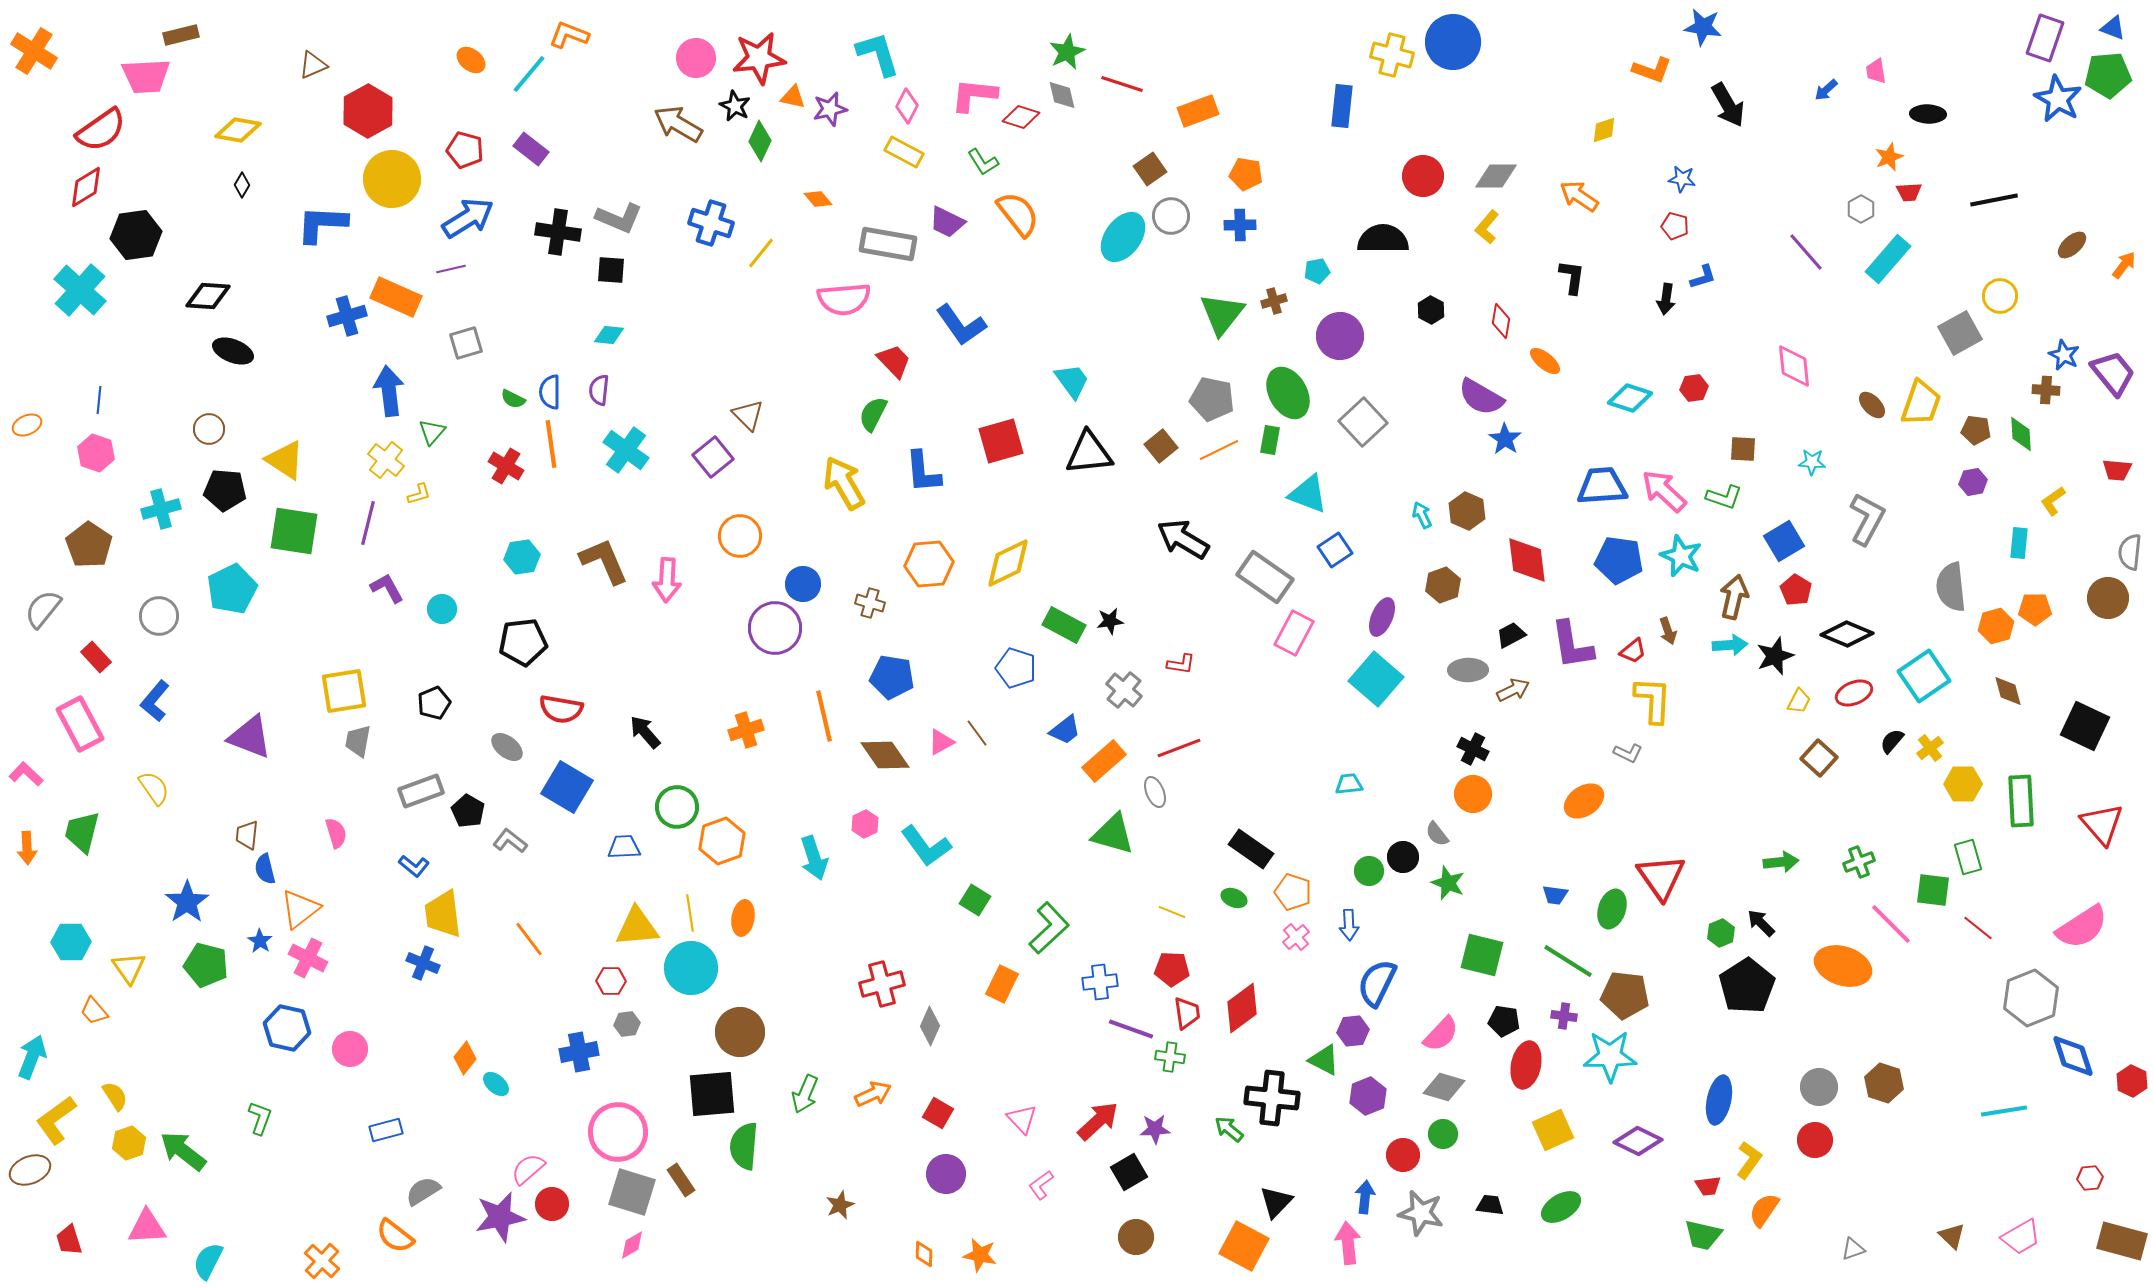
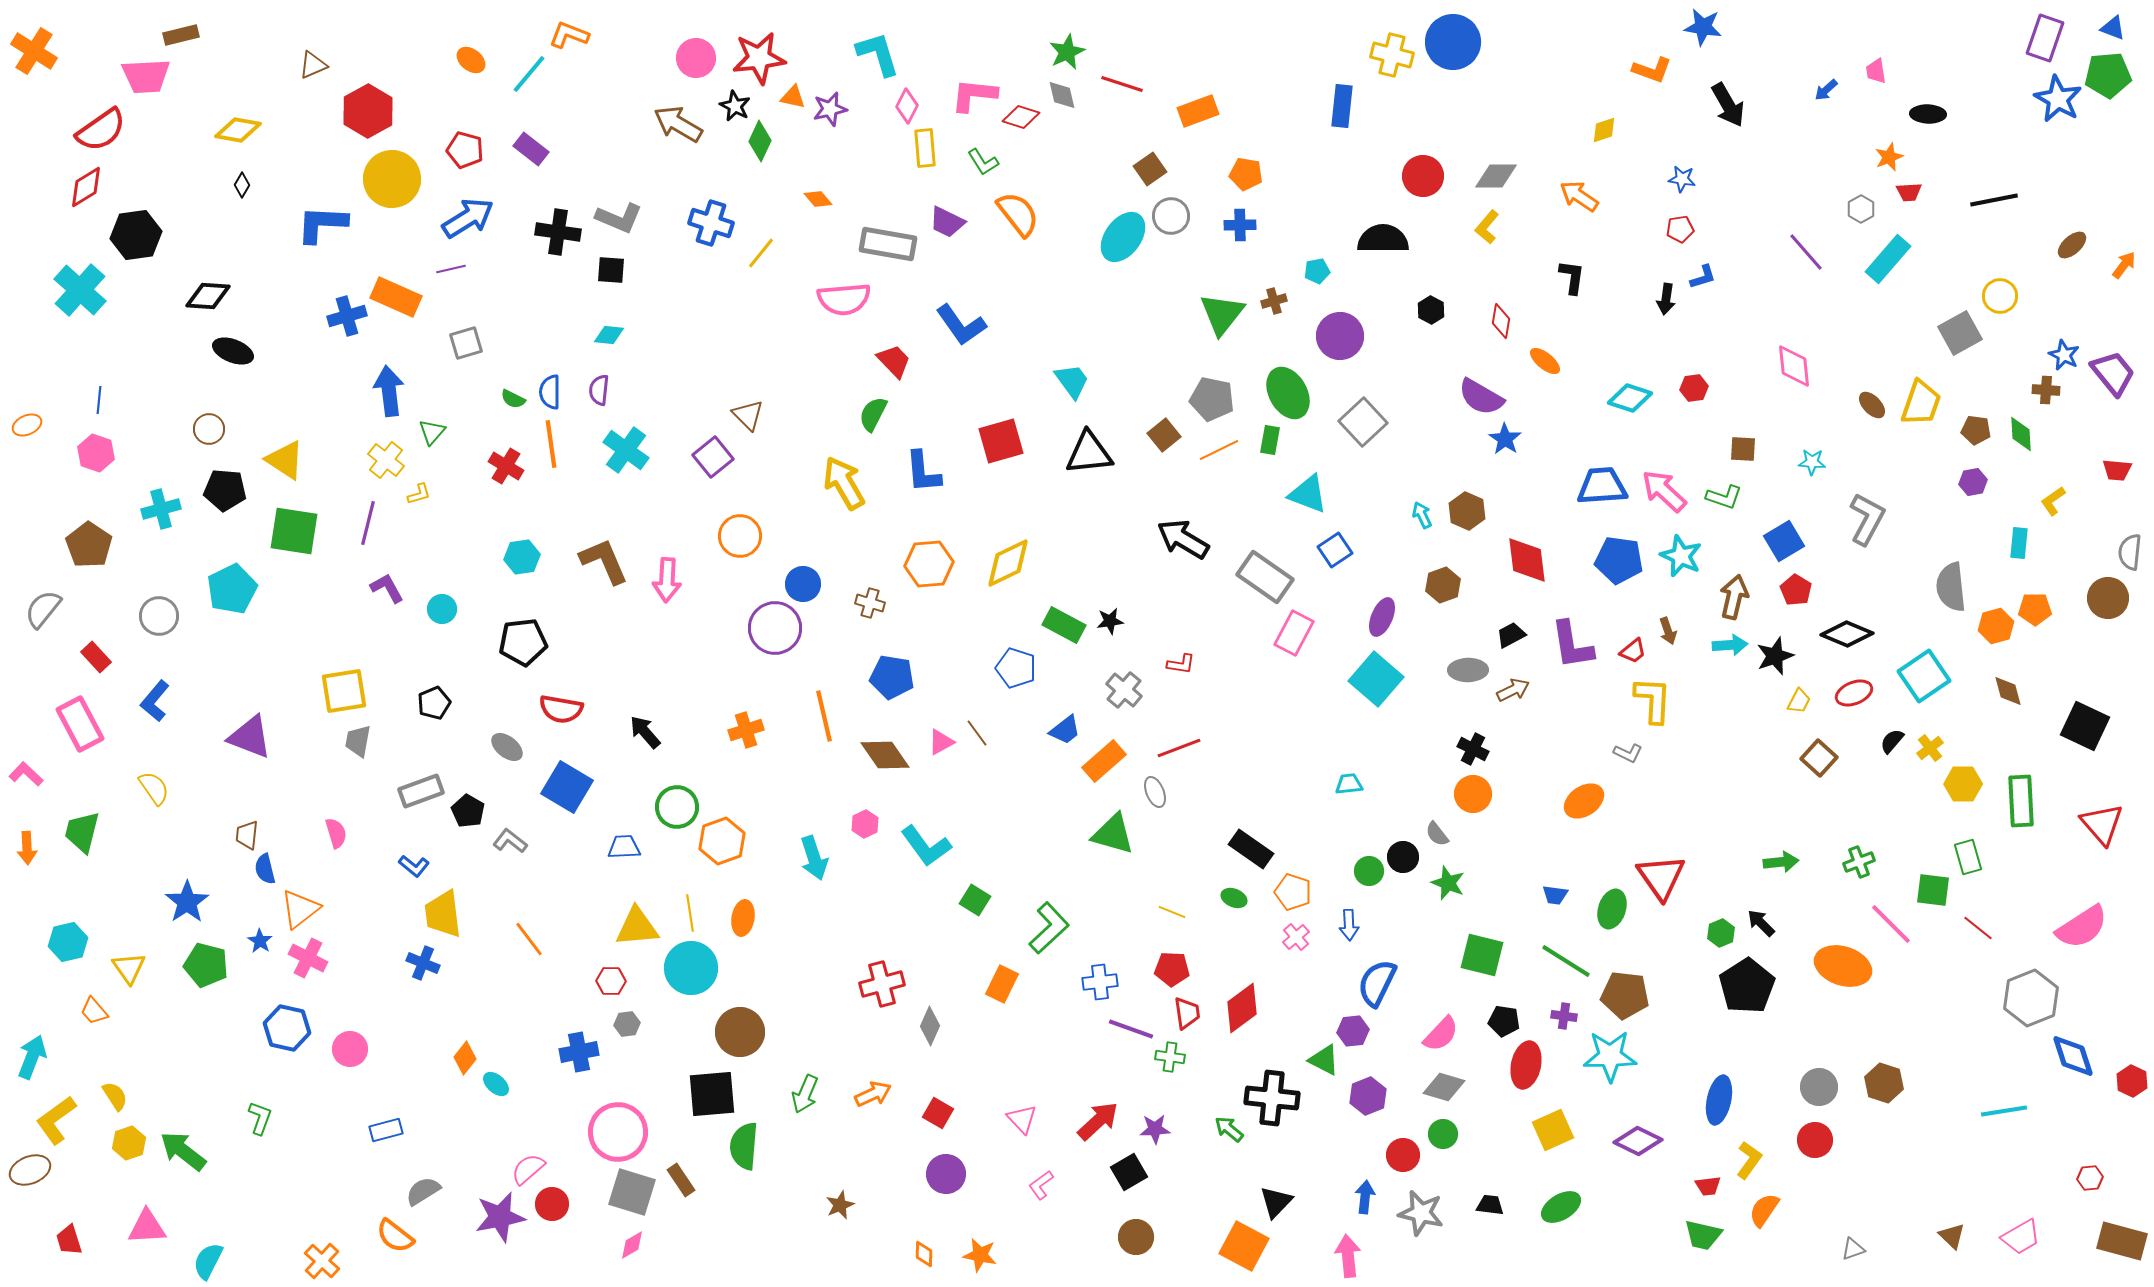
yellow rectangle at (904, 152): moved 21 px right, 4 px up; rotated 57 degrees clockwise
red pentagon at (1675, 226): moved 5 px right, 3 px down; rotated 24 degrees counterclockwise
brown square at (1161, 446): moved 3 px right, 11 px up
cyan hexagon at (71, 942): moved 3 px left; rotated 12 degrees counterclockwise
green line at (1568, 961): moved 2 px left
pink arrow at (1348, 1243): moved 13 px down
